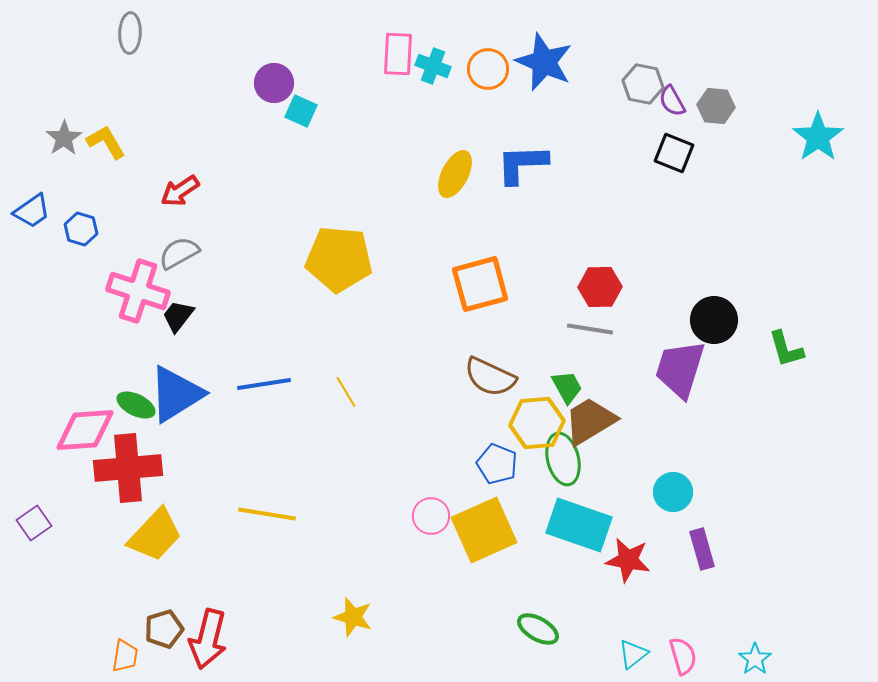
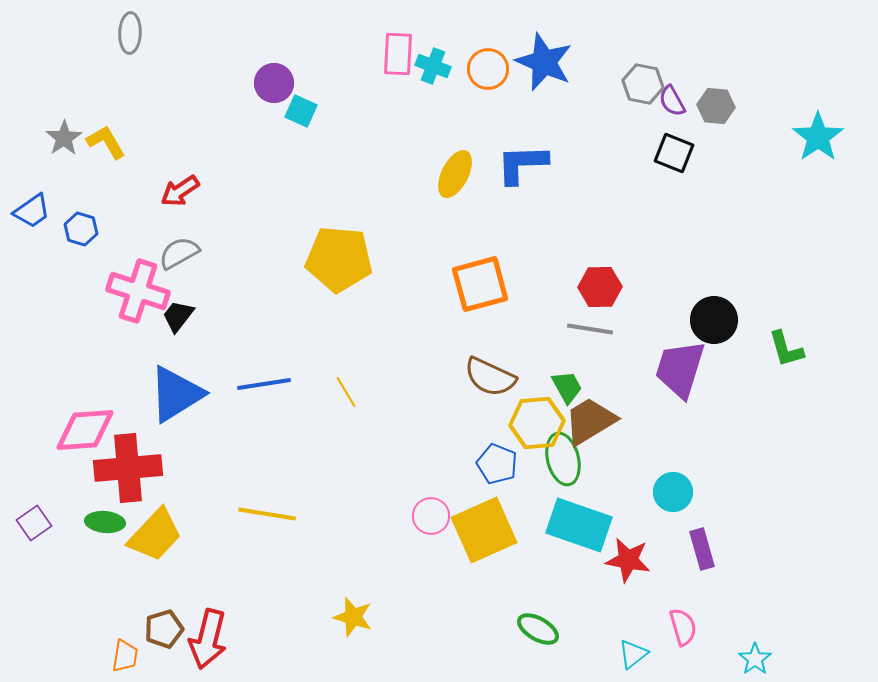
green ellipse at (136, 405): moved 31 px left, 117 px down; rotated 21 degrees counterclockwise
pink semicircle at (683, 656): moved 29 px up
